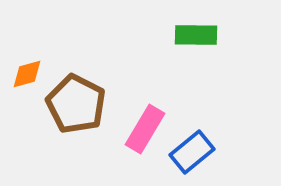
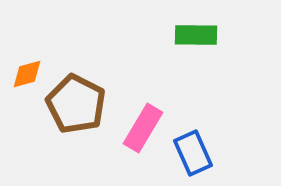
pink rectangle: moved 2 px left, 1 px up
blue rectangle: moved 1 px right, 1 px down; rotated 75 degrees counterclockwise
